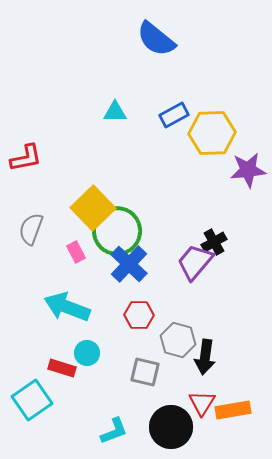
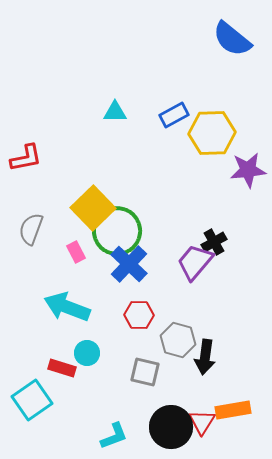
blue semicircle: moved 76 px right
red triangle: moved 19 px down
cyan L-shape: moved 5 px down
